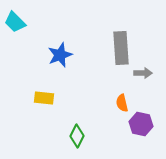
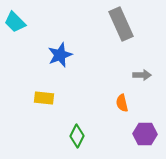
gray rectangle: moved 24 px up; rotated 20 degrees counterclockwise
gray arrow: moved 1 px left, 2 px down
purple hexagon: moved 4 px right, 10 px down; rotated 10 degrees counterclockwise
